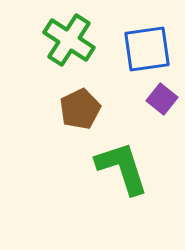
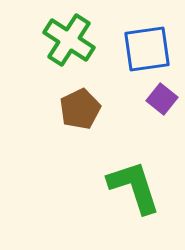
green L-shape: moved 12 px right, 19 px down
